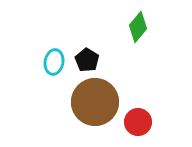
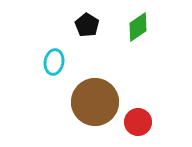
green diamond: rotated 16 degrees clockwise
black pentagon: moved 35 px up
